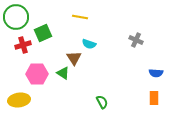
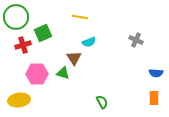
cyan semicircle: moved 2 px up; rotated 40 degrees counterclockwise
green triangle: rotated 16 degrees counterclockwise
